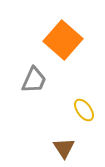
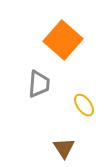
gray trapezoid: moved 5 px right, 4 px down; rotated 20 degrees counterclockwise
yellow ellipse: moved 5 px up
